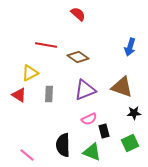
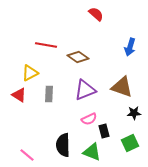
red semicircle: moved 18 px right
